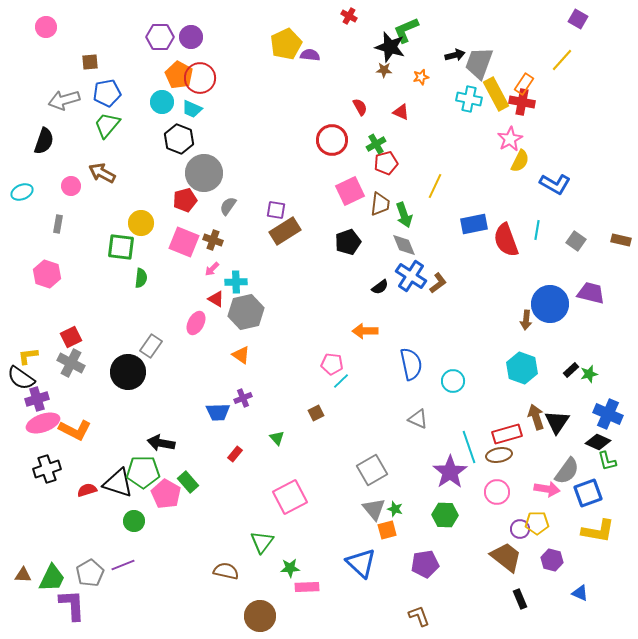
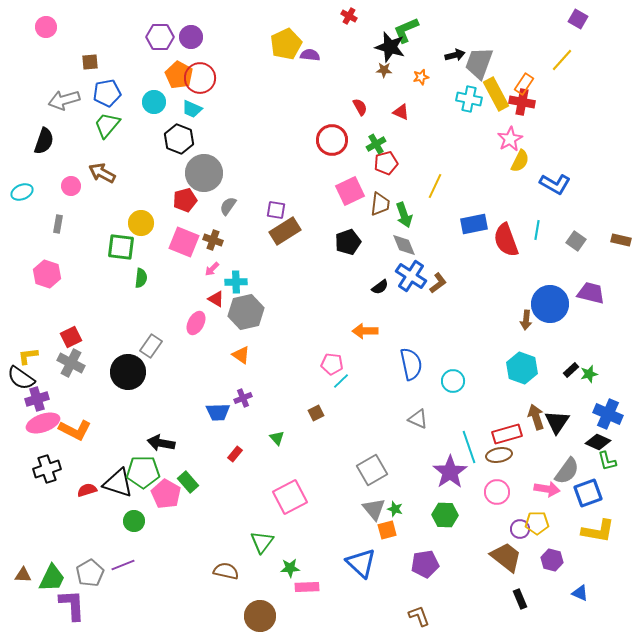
cyan circle at (162, 102): moved 8 px left
